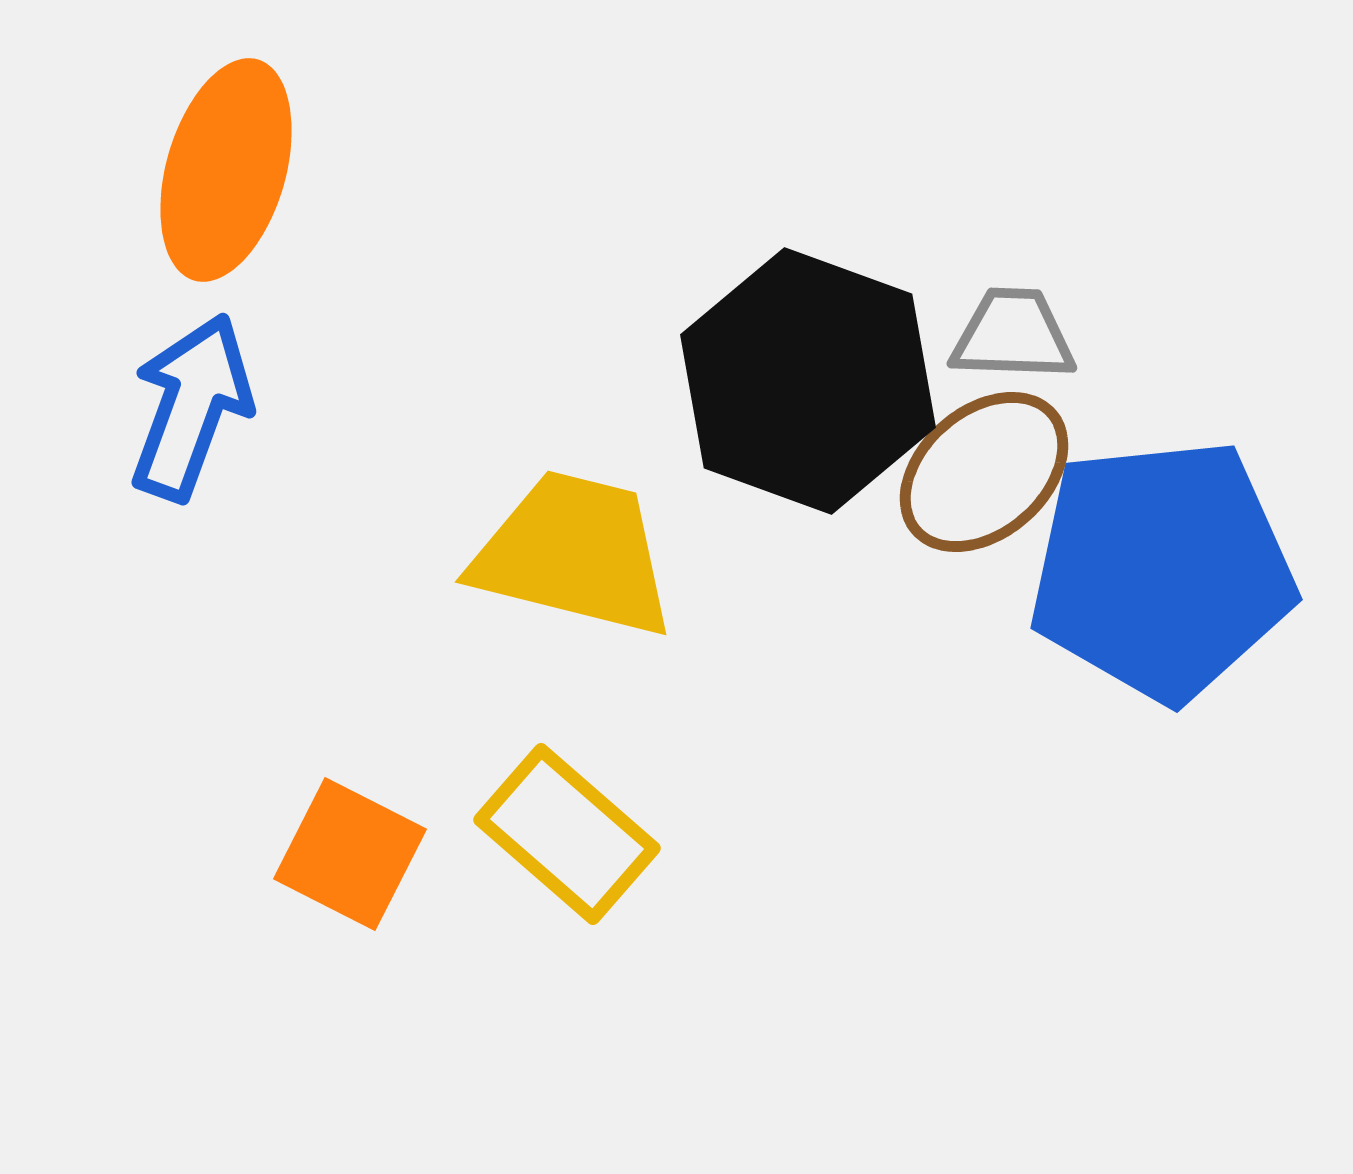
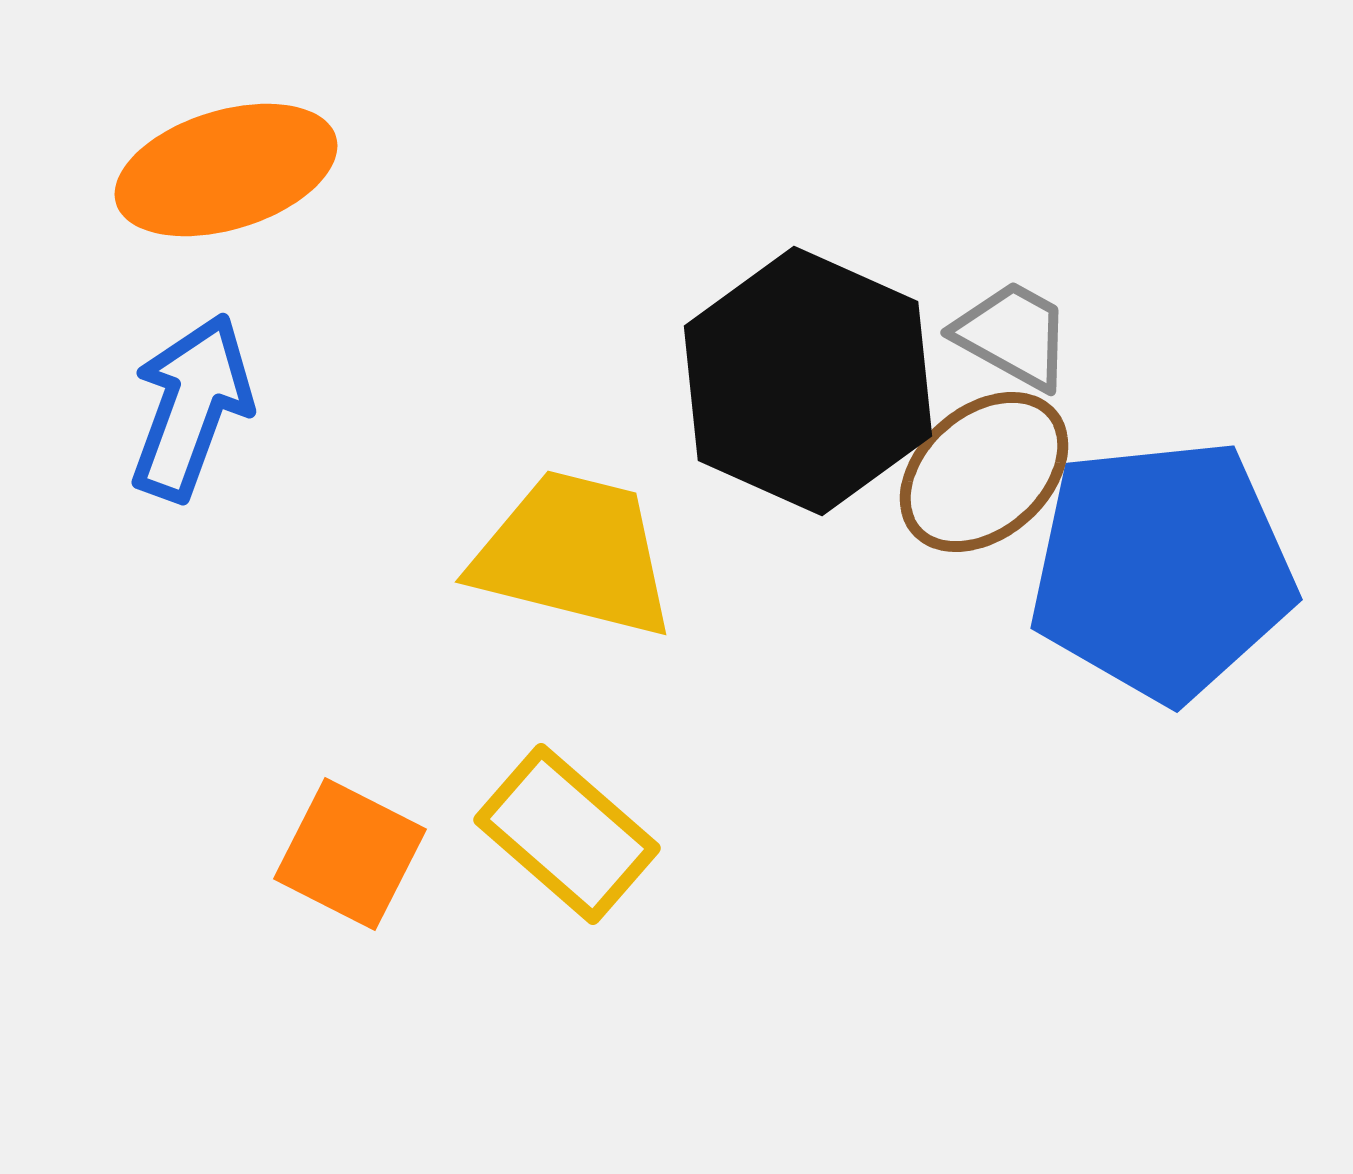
orange ellipse: rotated 57 degrees clockwise
gray trapezoid: rotated 27 degrees clockwise
black hexagon: rotated 4 degrees clockwise
